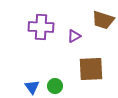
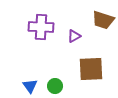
blue triangle: moved 2 px left, 1 px up
